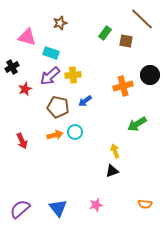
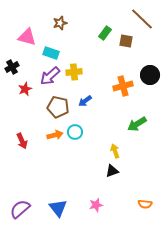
yellow cross: moved 1 px right, 3 px up
